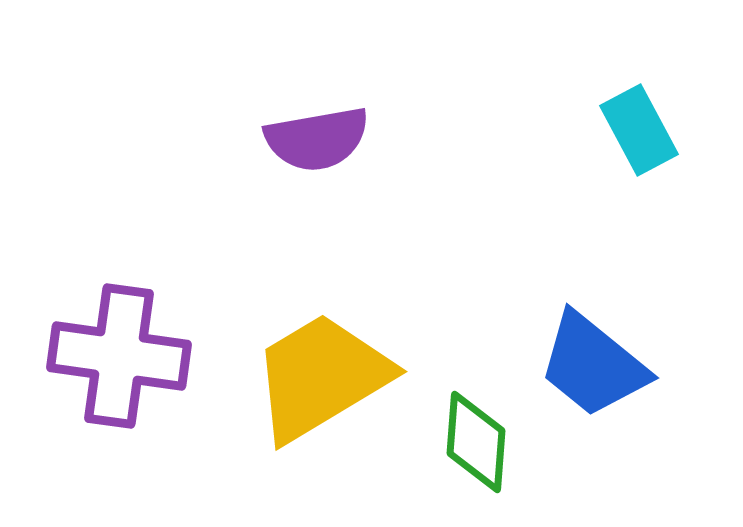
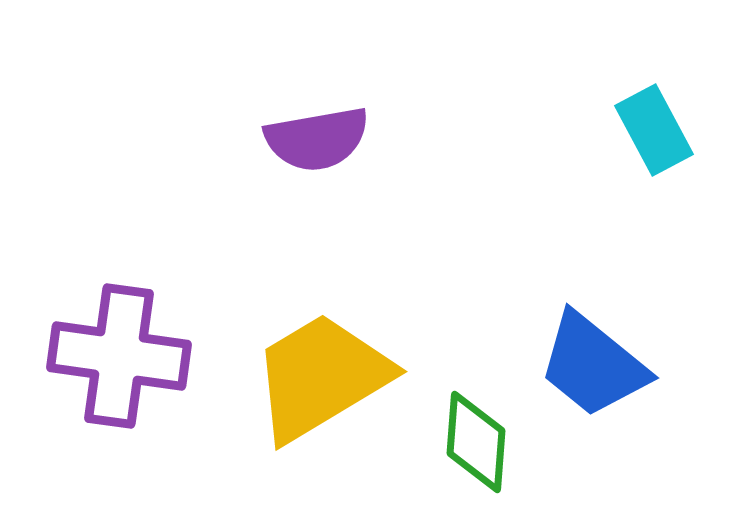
cyan rectangle: moved 15 px right
